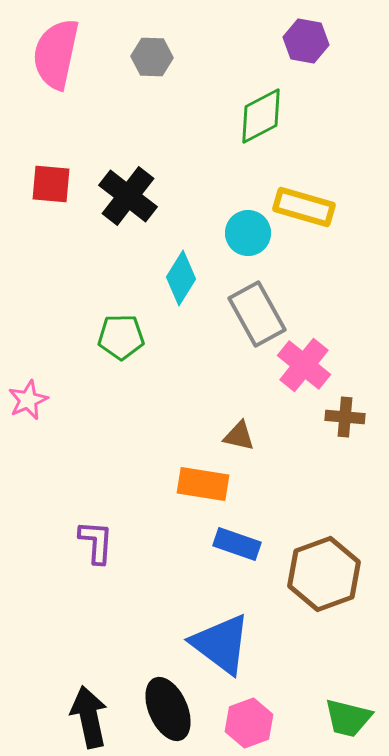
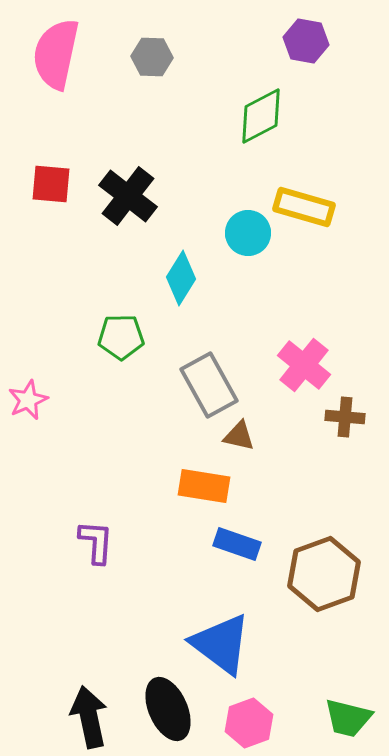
gray rectangle: moved 48 px left, 71 px down
orange rectangle: moved 1 px right, 2 px down
